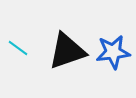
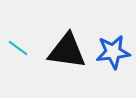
black triangle: rotated 27 degrees clockwise
